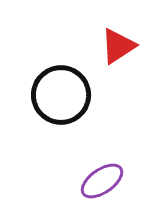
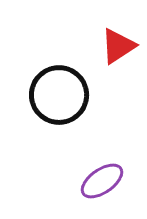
black circle: moved 2 px left
